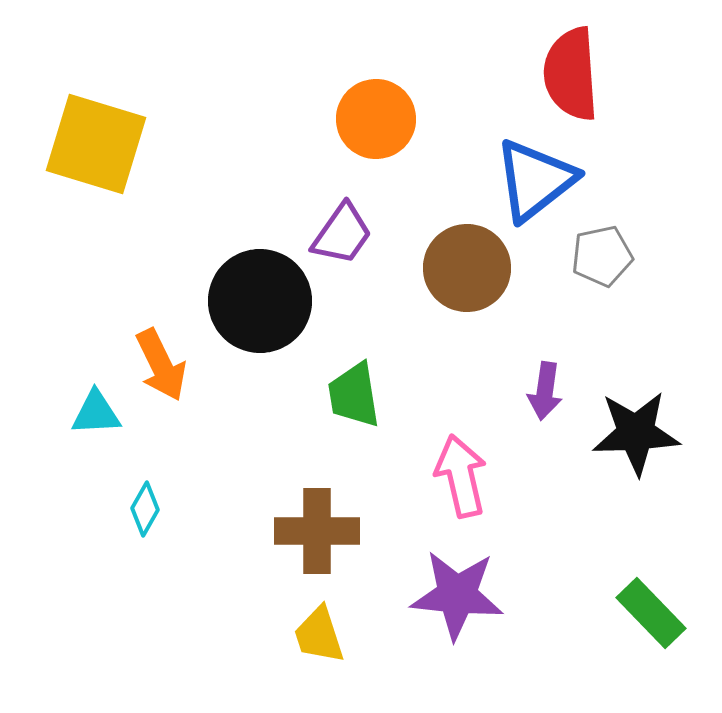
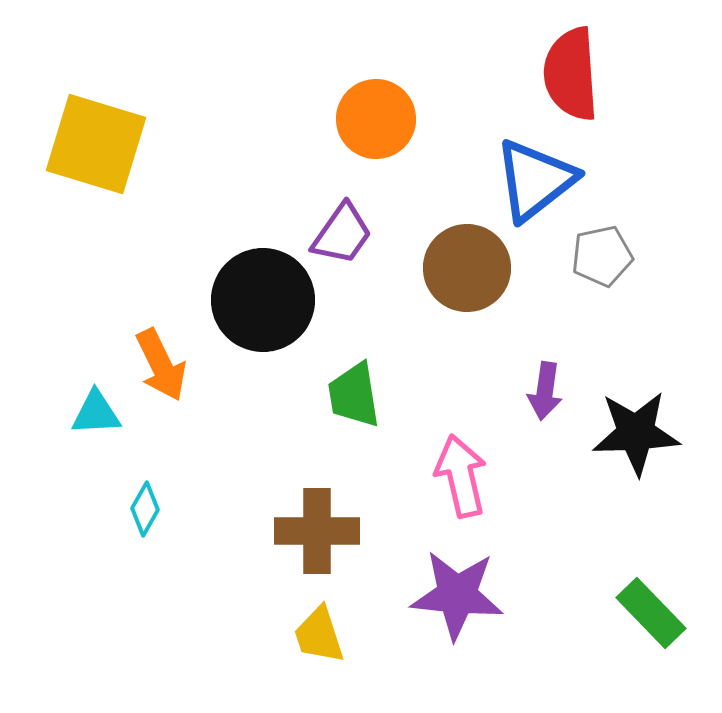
black circle: moved 3 px right, 1 px up
